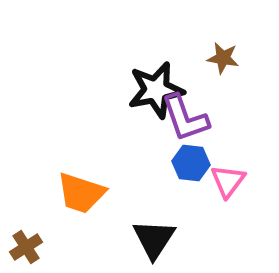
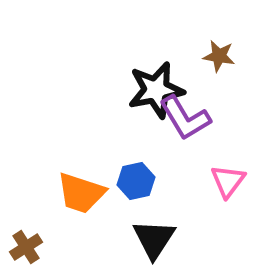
brown star: moved 4 px left, 2 px up
purple L-shape: rotated 12 degrees counterclockwise
blue hexagon: moved 55 px left, 18 px down; rotated 18 degrees counterclockwise
